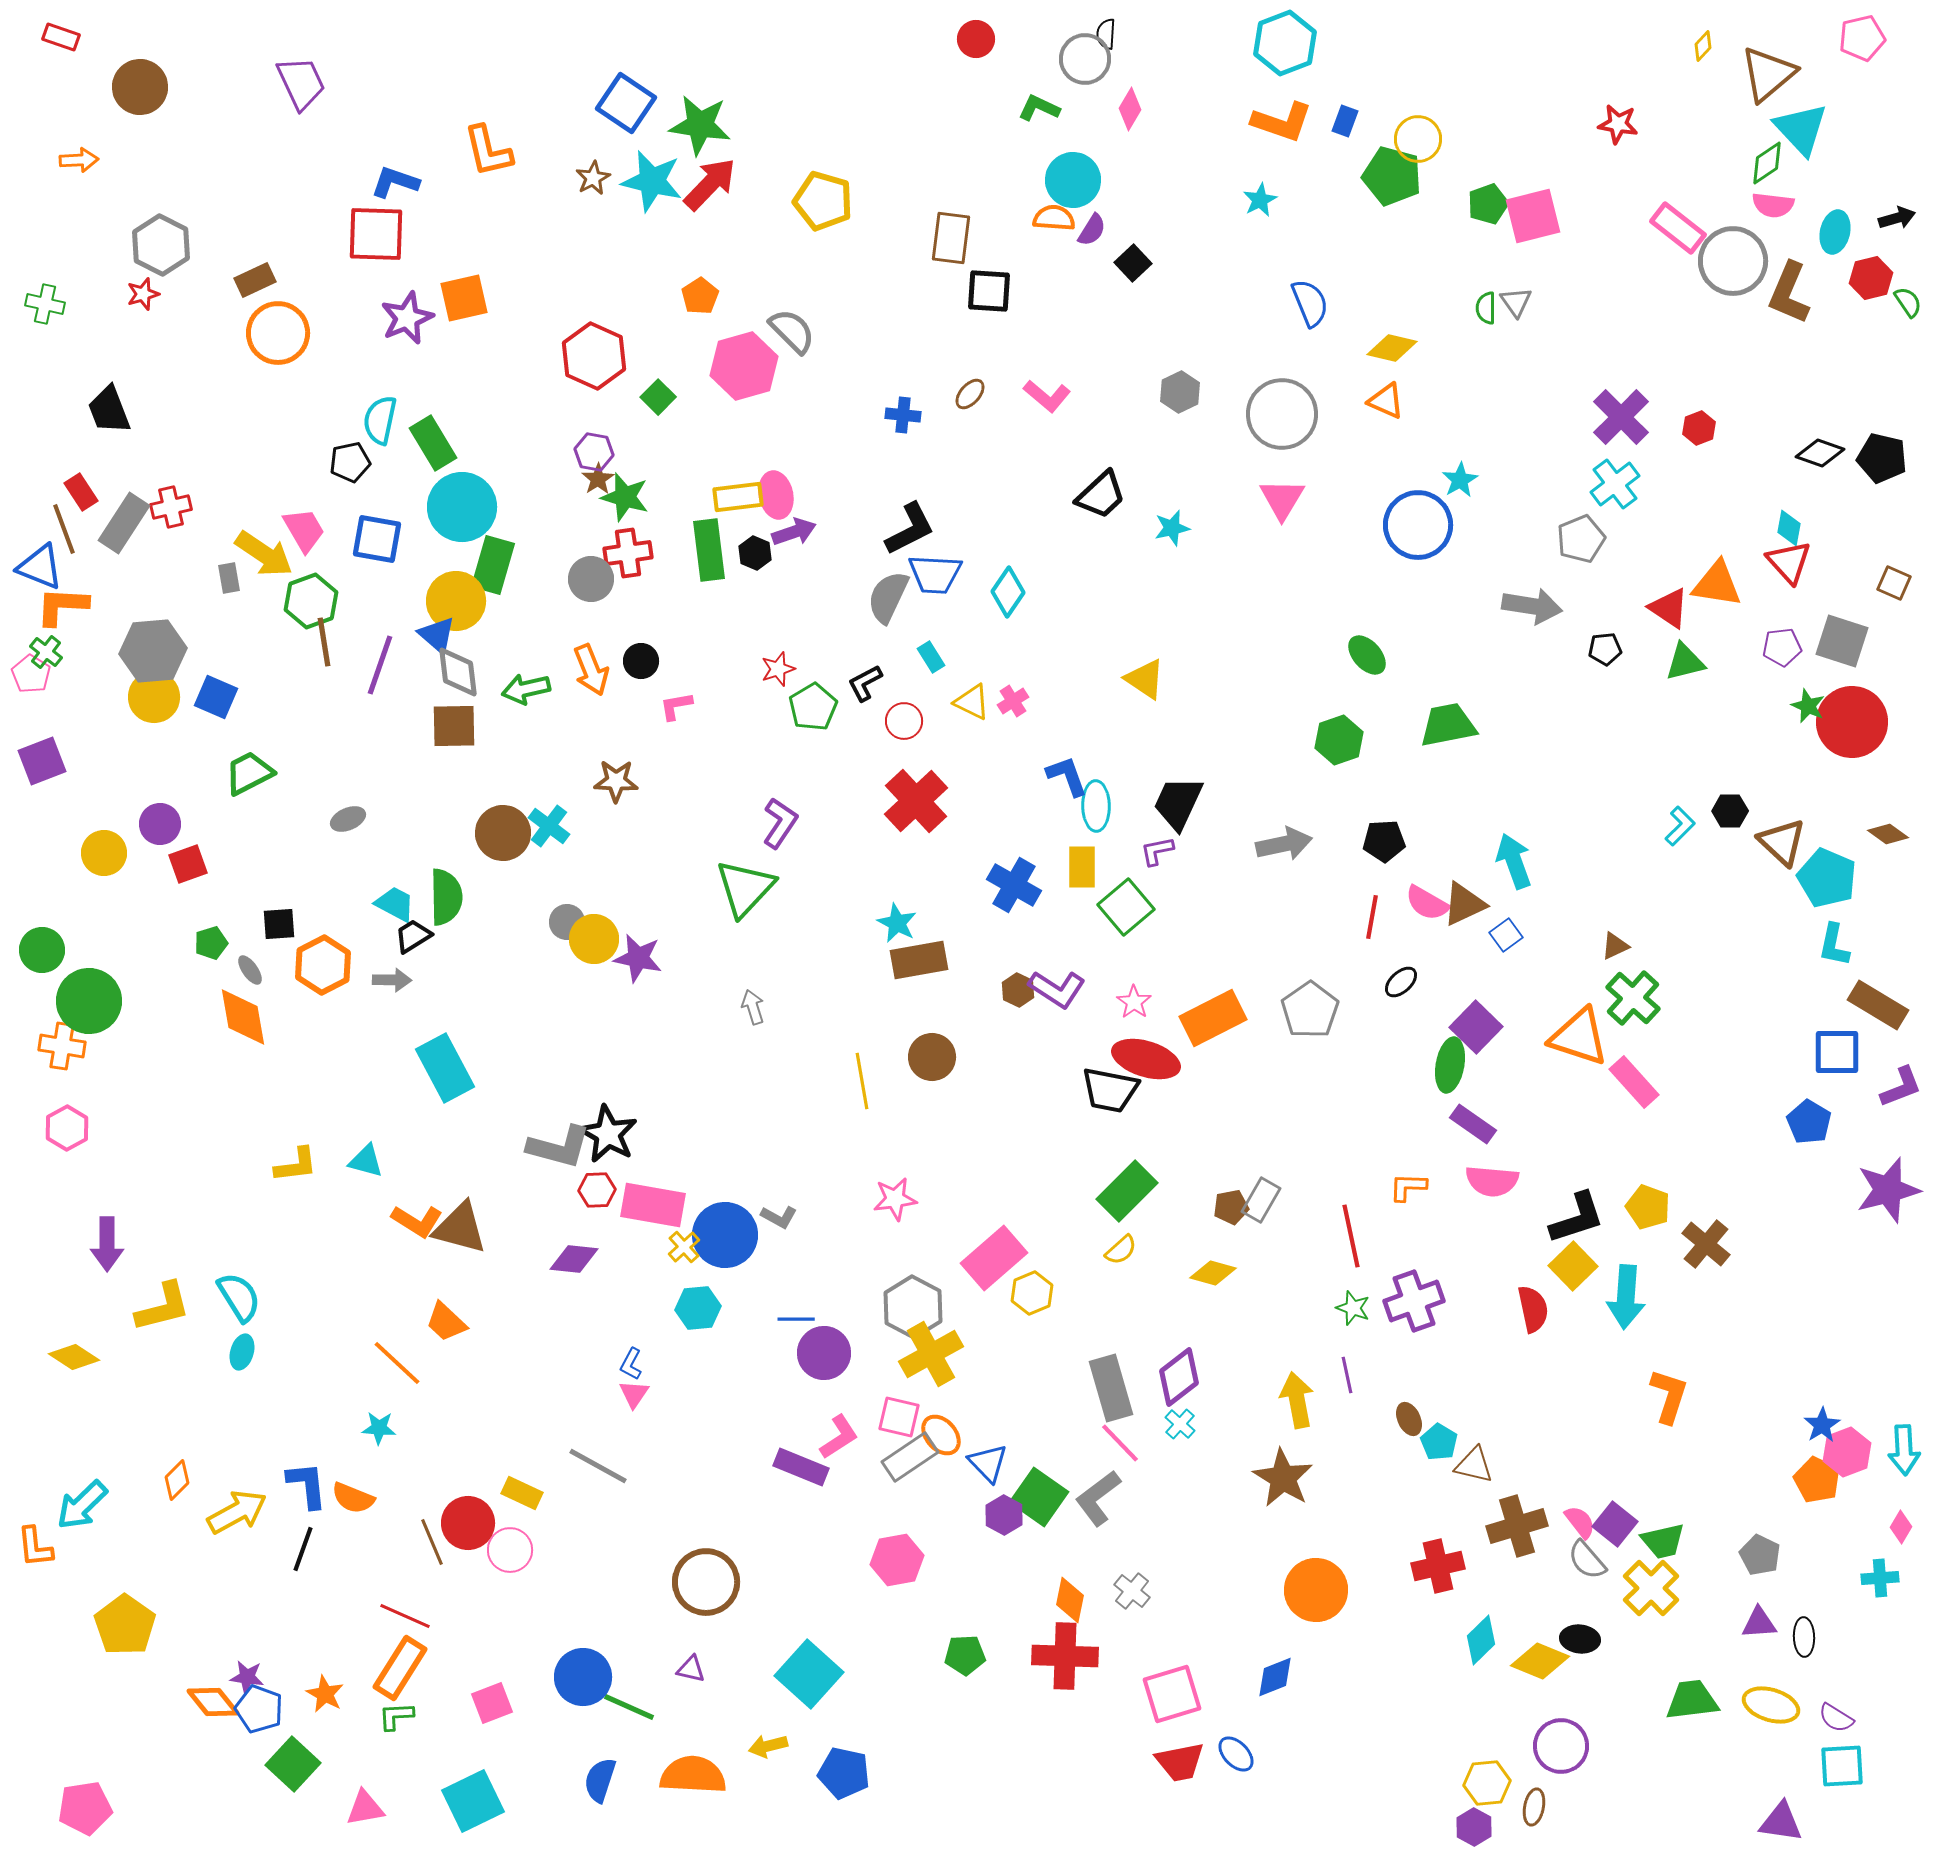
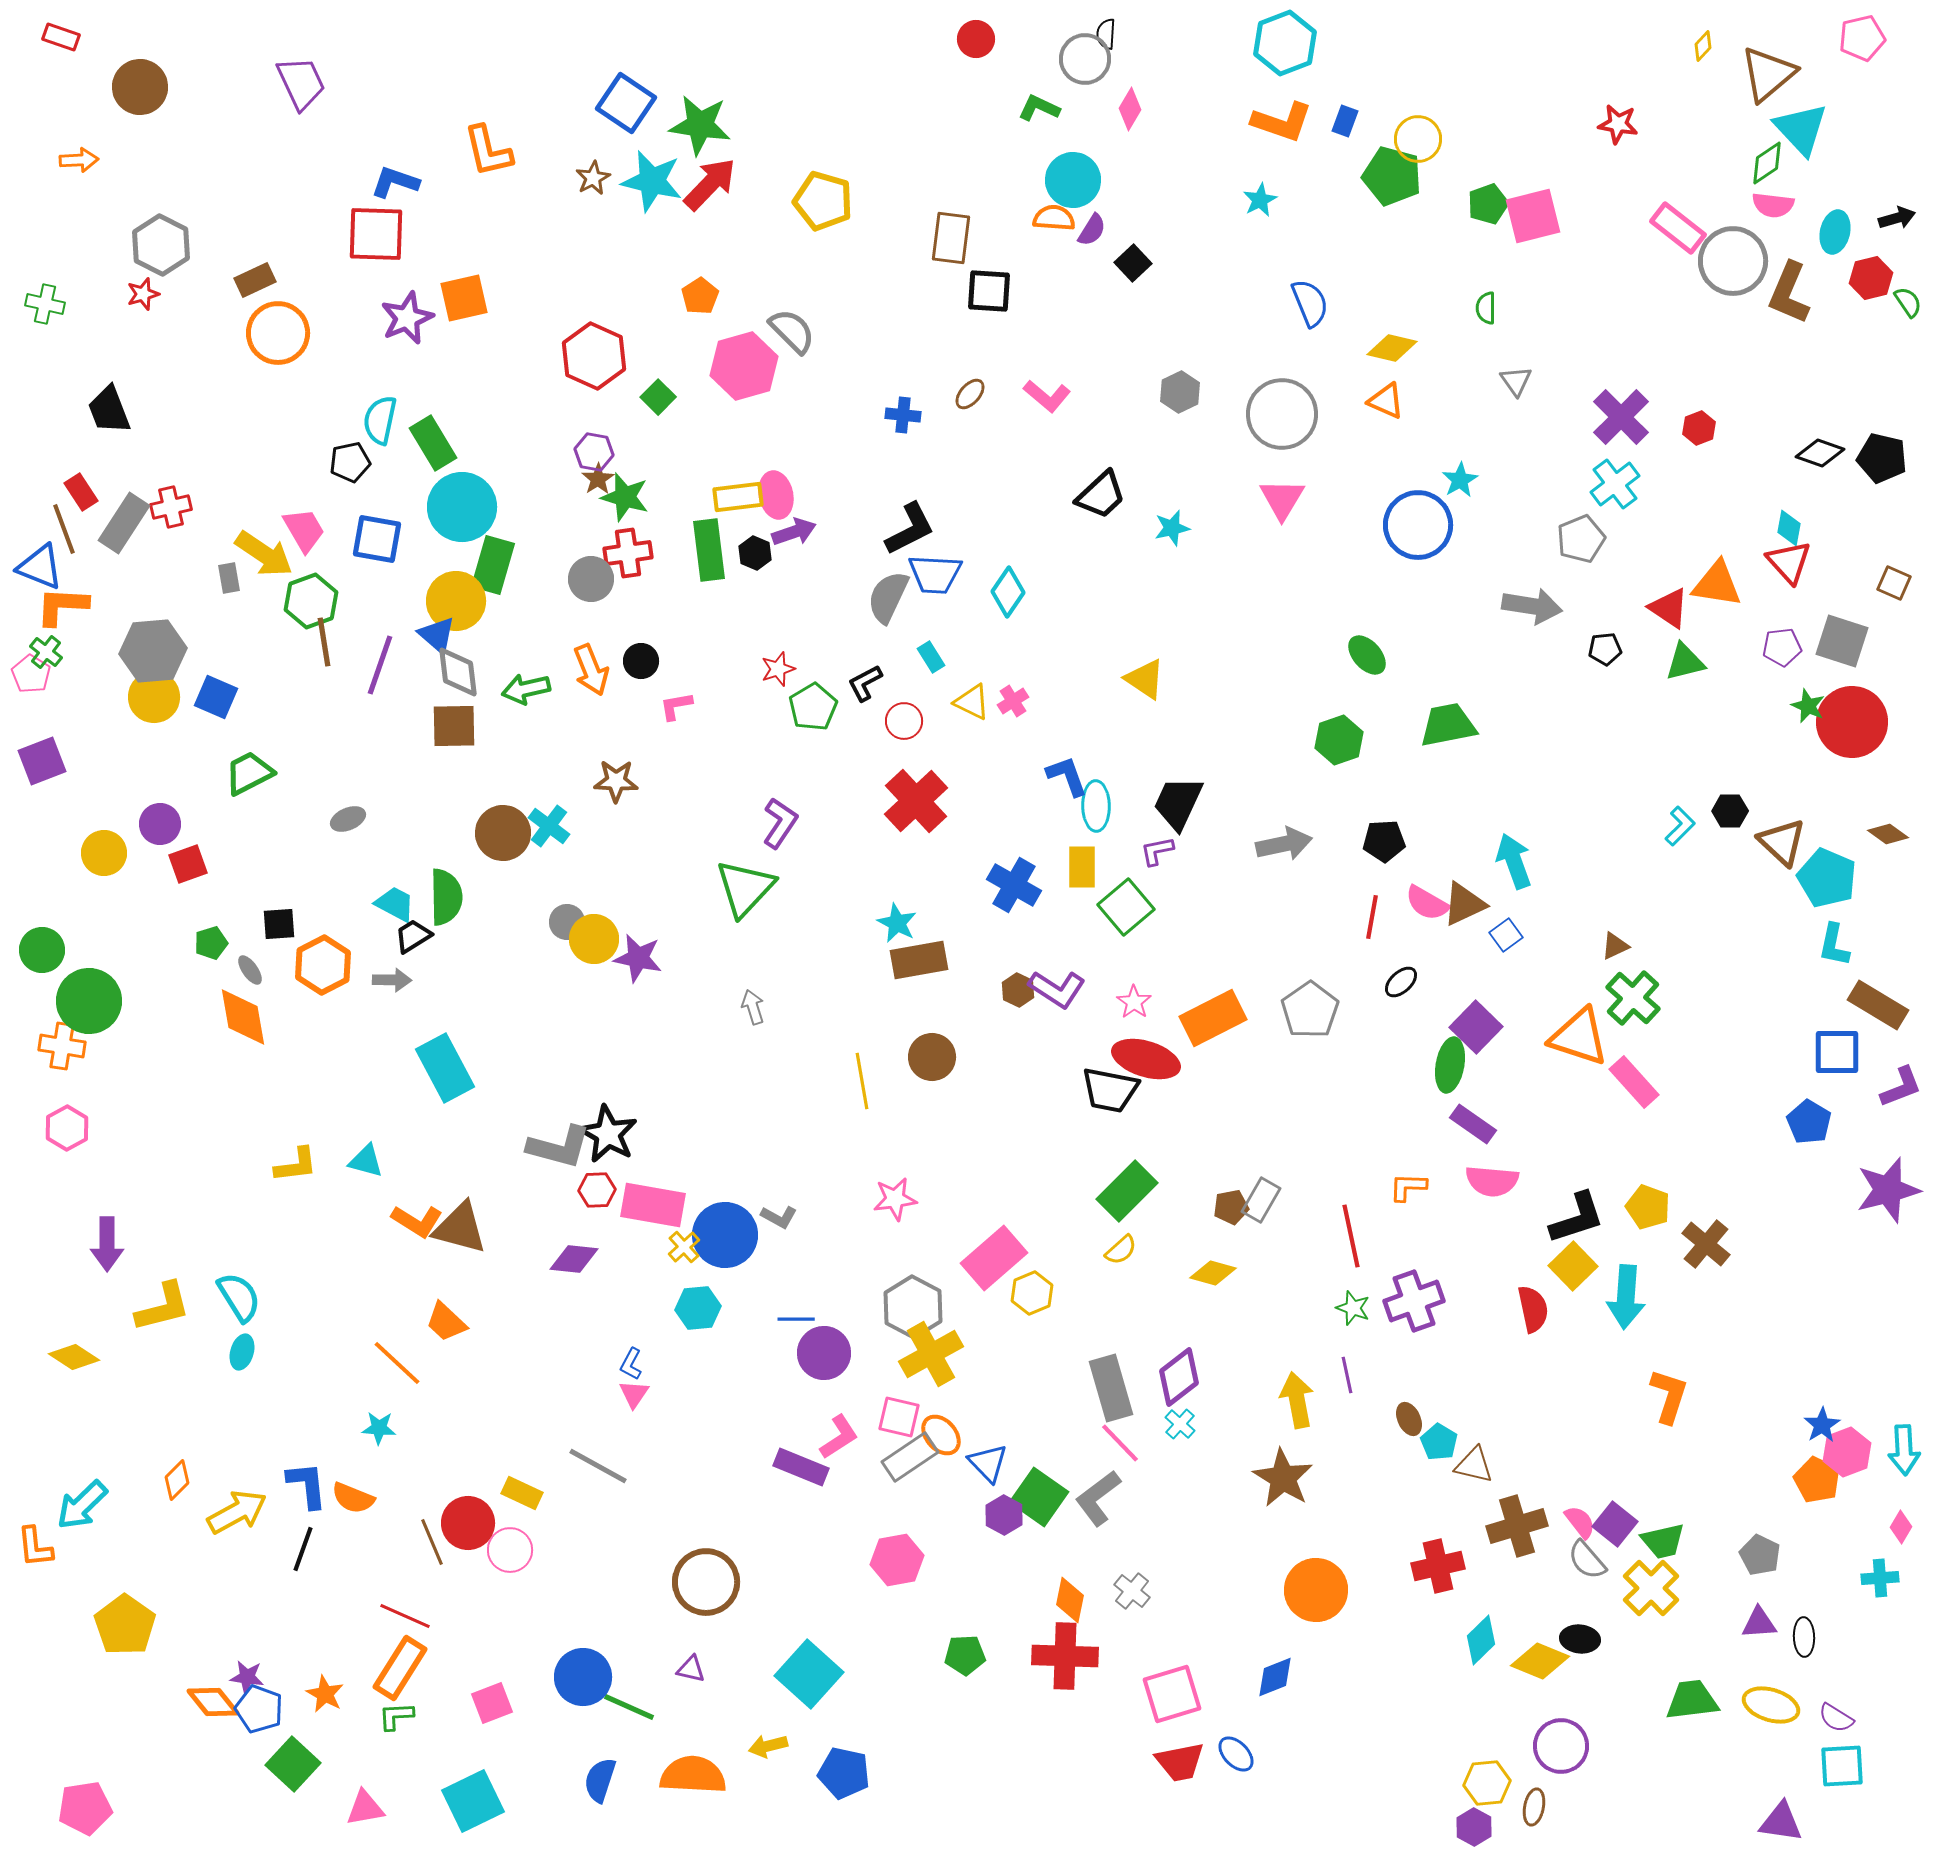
gray triangle at (1516, 302): moved 79 px down
